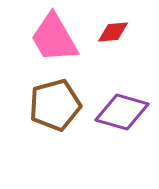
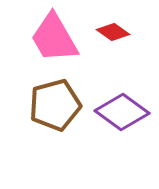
red diamond: rotated 40 degrees clockwise
purple diamond: rotated 20 degrees clockwise
